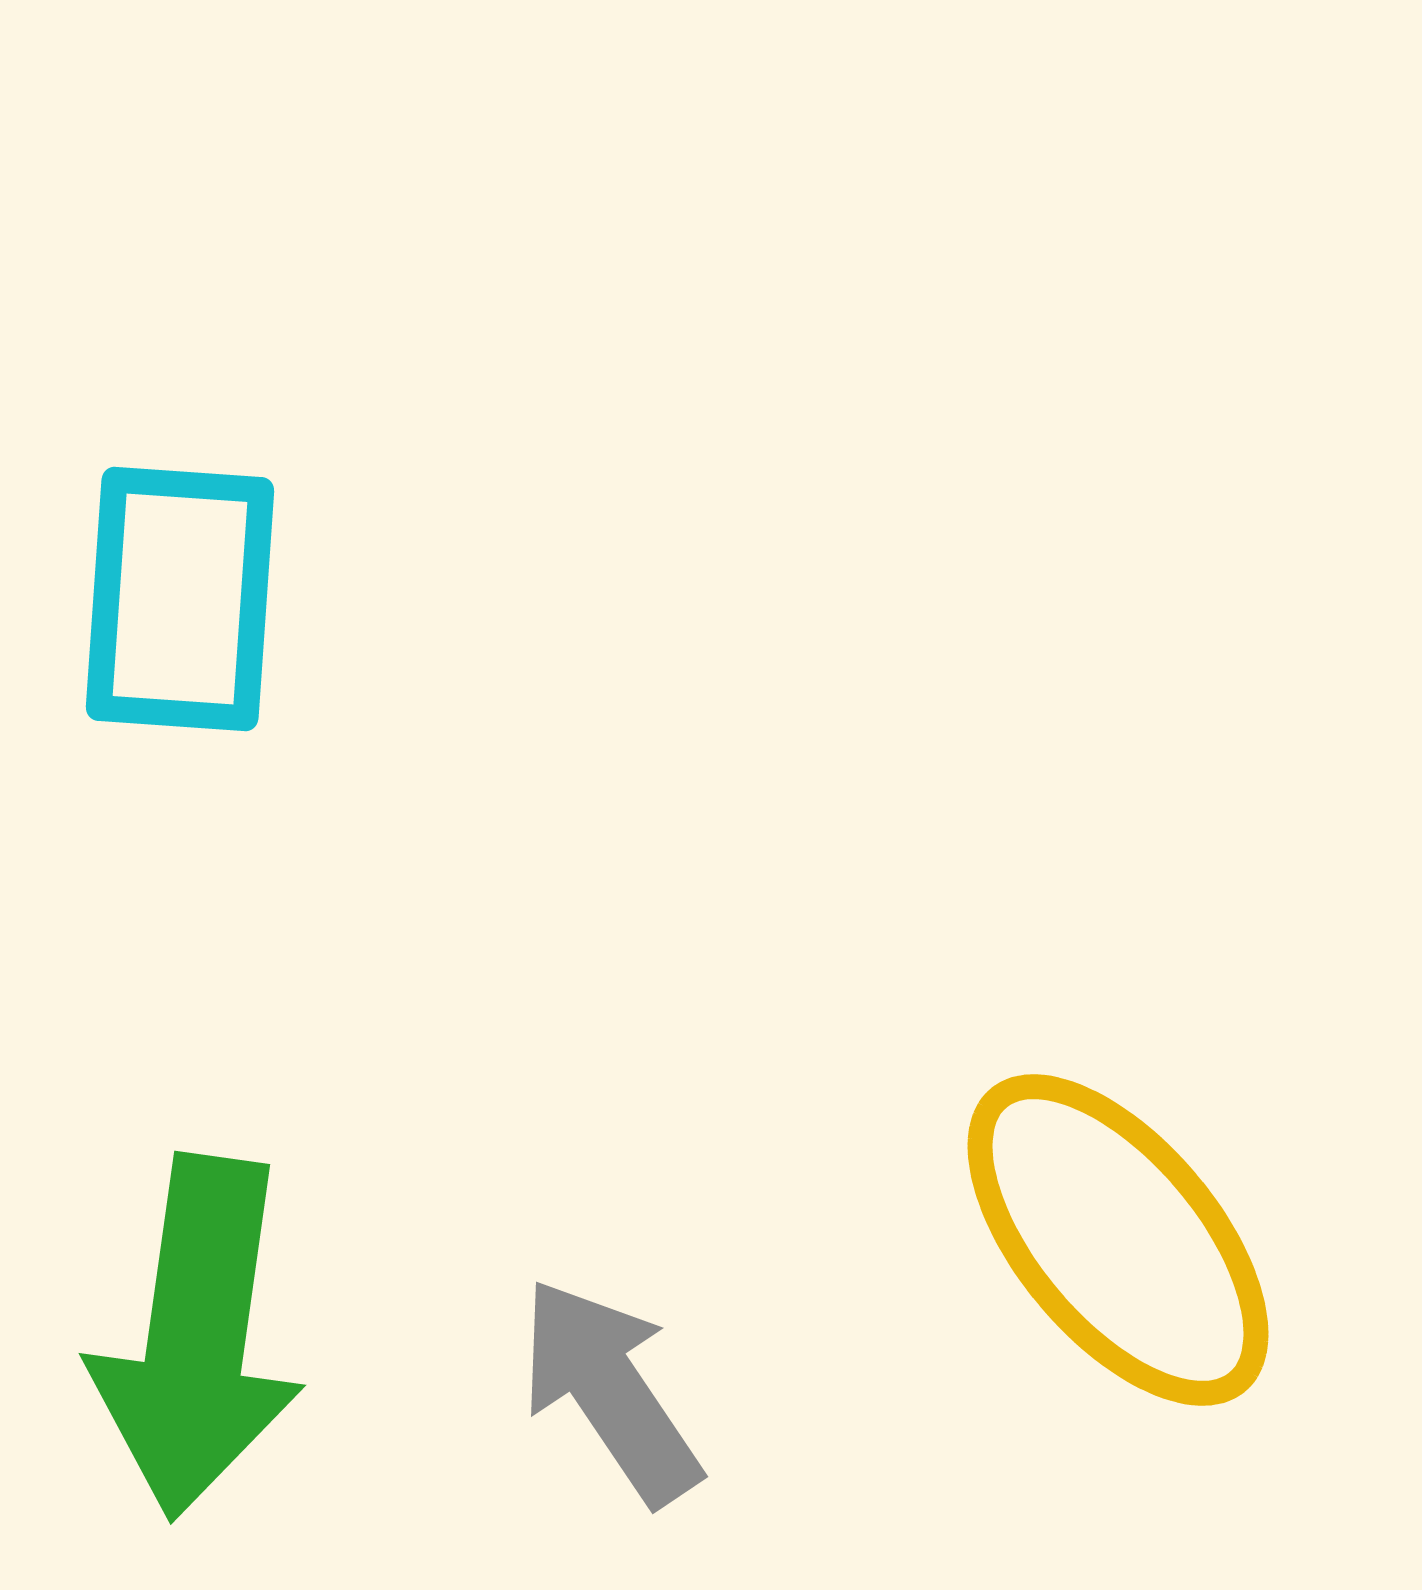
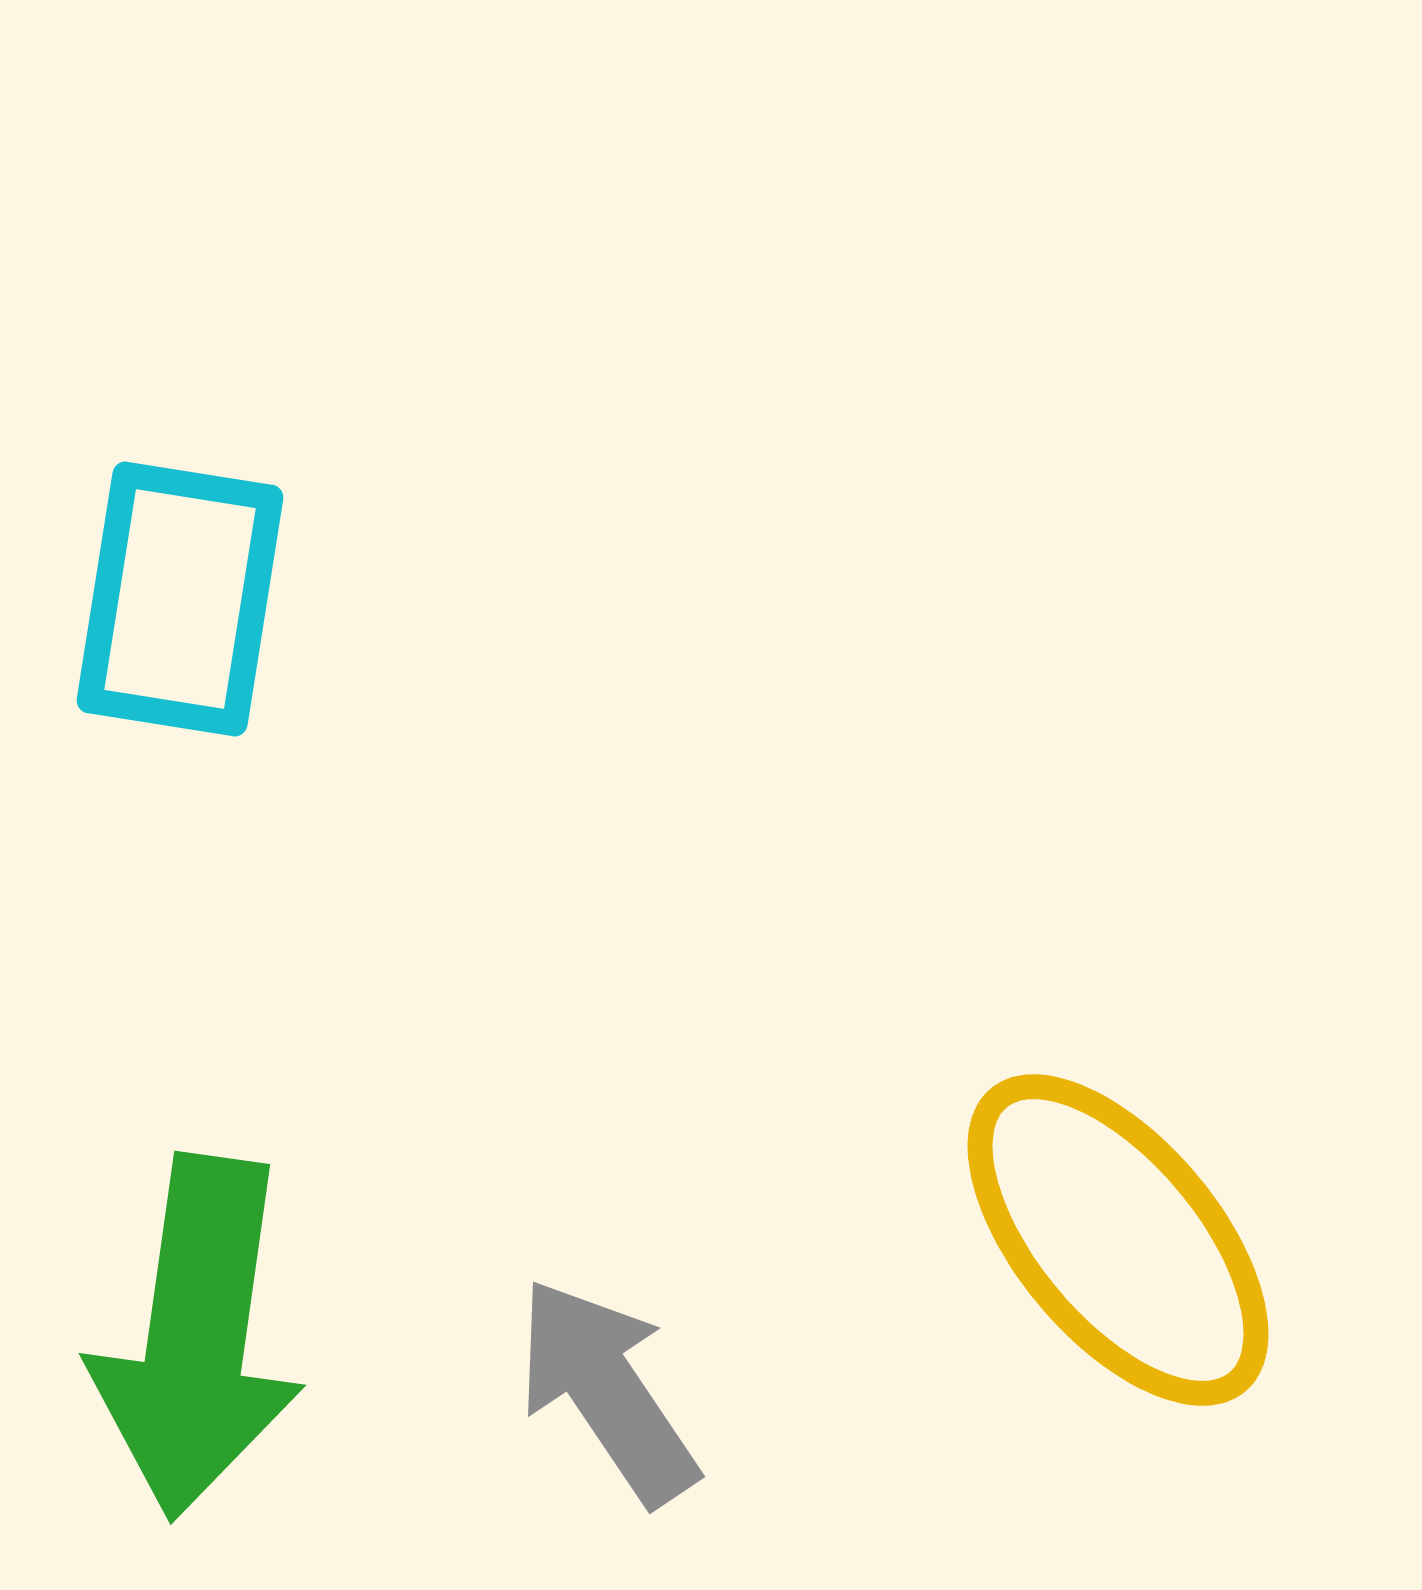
cyan rectangle: rotated 5 degrees clockwise
gray arrow: moved 3 px left
